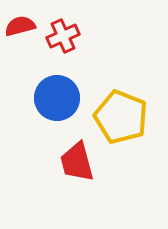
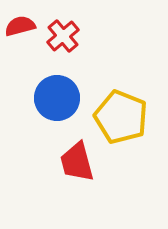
red cross: rotated 16 degrees counterclockwise
